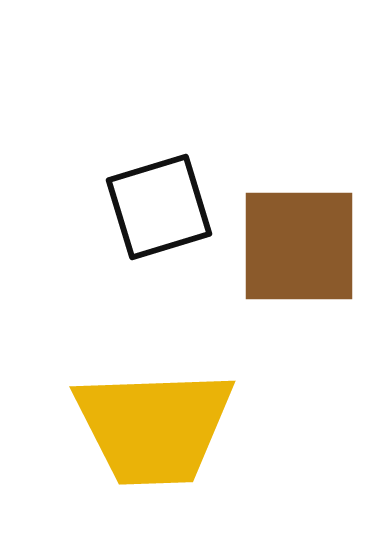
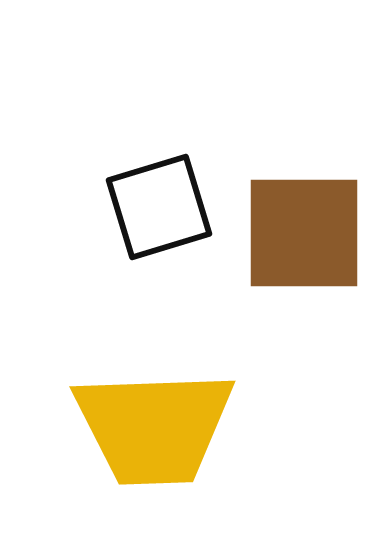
brown square: moved 5 px right, 13 px up
